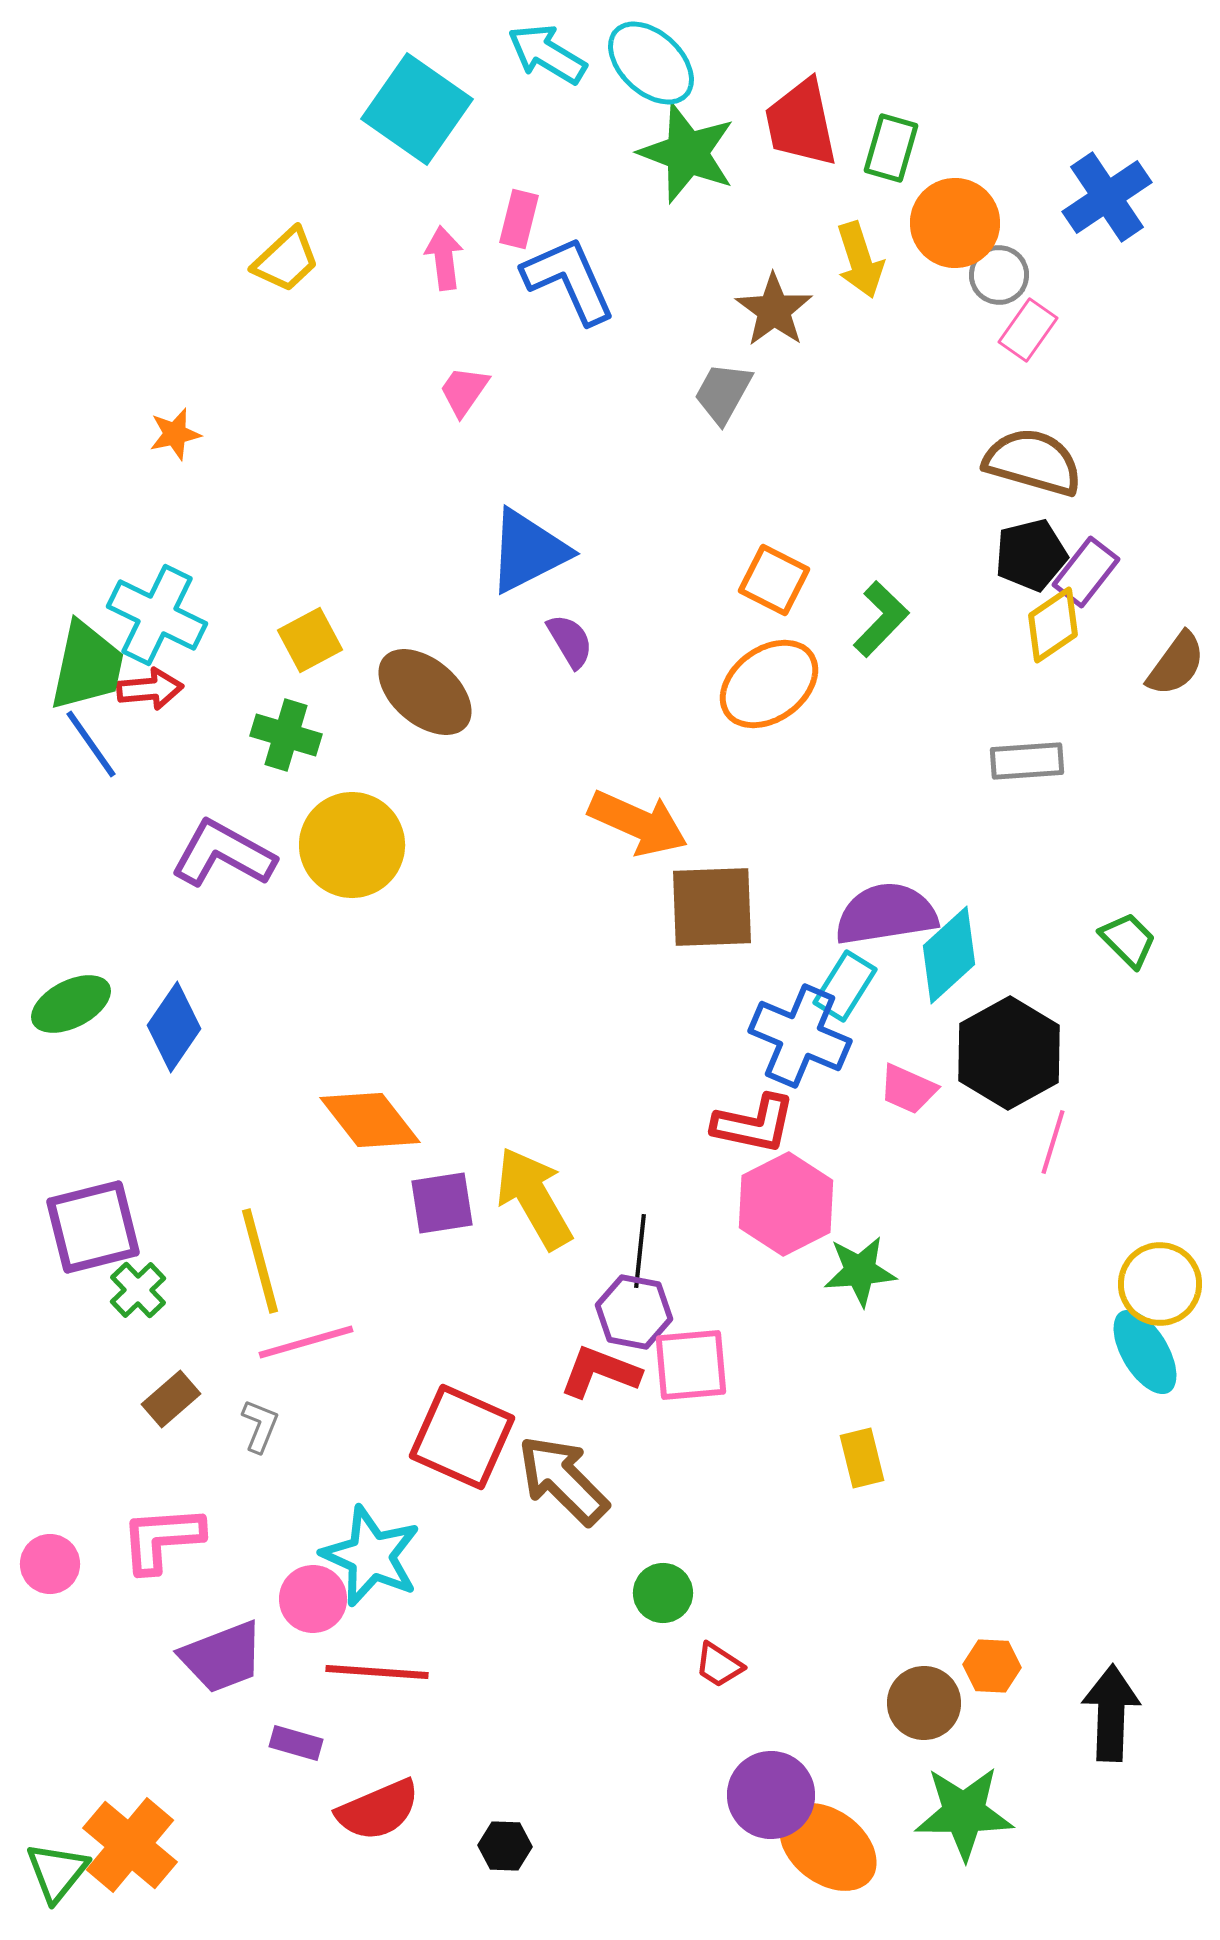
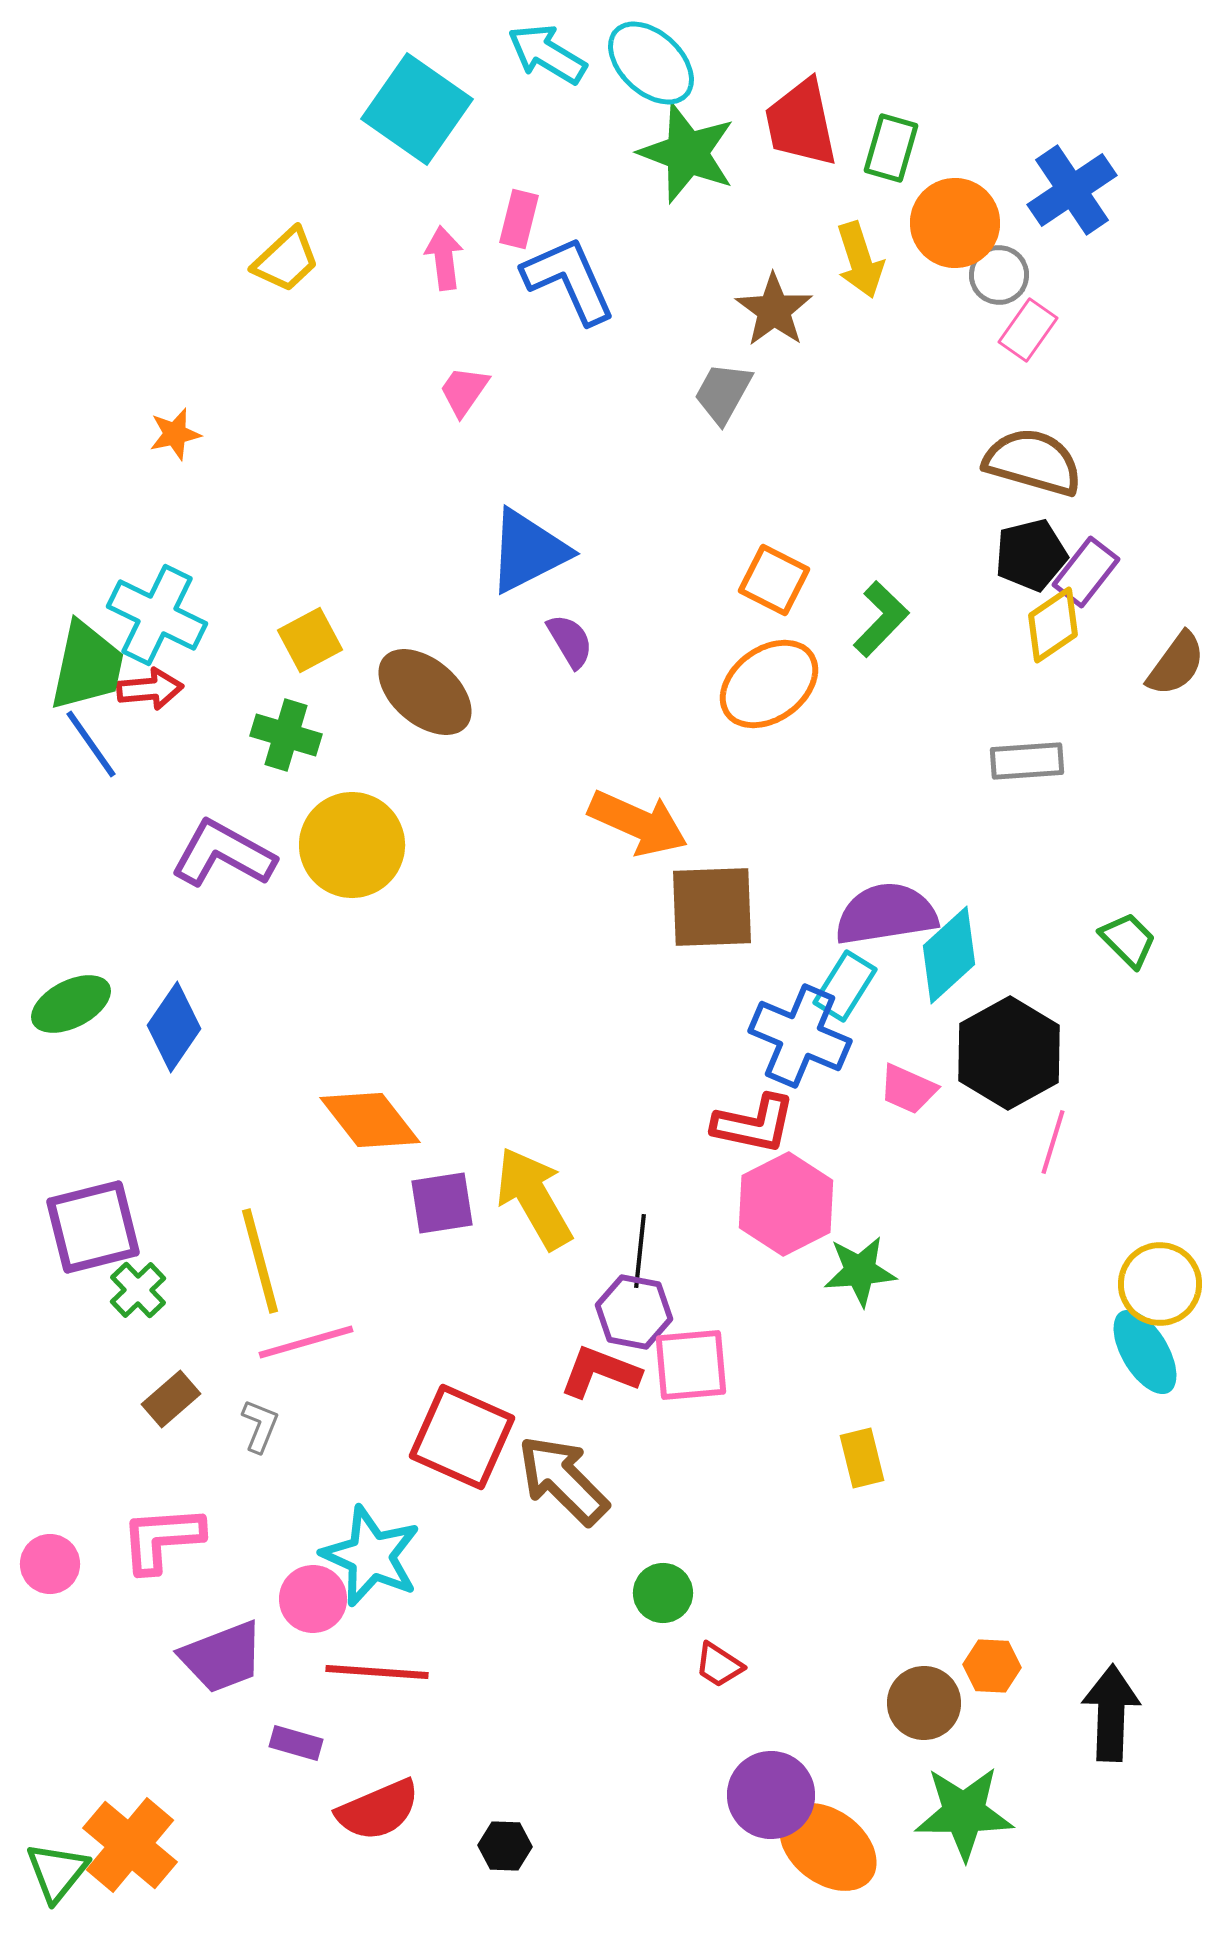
blue cross at (1107, 197): moved 35 px left, 7 px up
